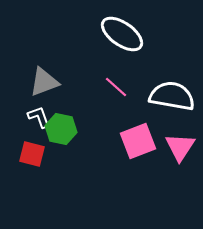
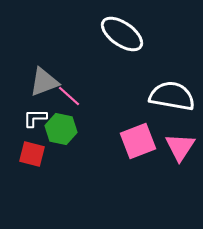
pink line: moved 47 px left, 9 px down
white L-shape: moved 4 px left, 1 px down; rotated 70 degrees counterclockwise
